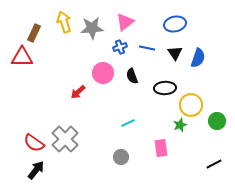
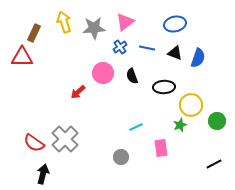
gray star: moved 2 px right
blue cross: rotated 16 degrees counterclockwise
black triangle: rotated 35 degrees counterclockwise
black ellipse: moved 1 px left, 1 px up
cyan line: moved 8 px right, 4 px down
black arrow: moved 7 px right, 4 px down; rotated 24 degrees counterclockwise
